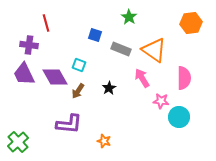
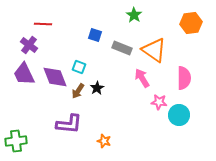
green star: moved 5 px right, 2 px up
red line: moved 3 px left, 1 px down; rotated 72 degrees counterclockwise
purple cross: rotated 30 degrees clockwise
gray rectangle: moved 1 px right, 1 px up
cyan square: moved 2 px down
purple diamond: rotated 8 degrees clockwise
black star: moved 12 px left
pink star: moved 2 px left, 1 px down
cyan circle: moved 2 px up
green cross: moved 2 px left, 1 px up; rotated 35 degrees clockwise
